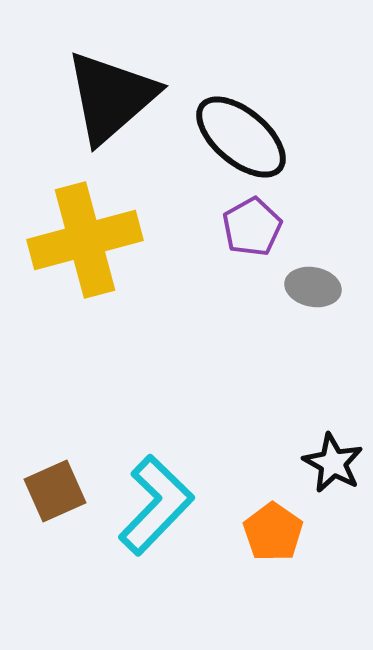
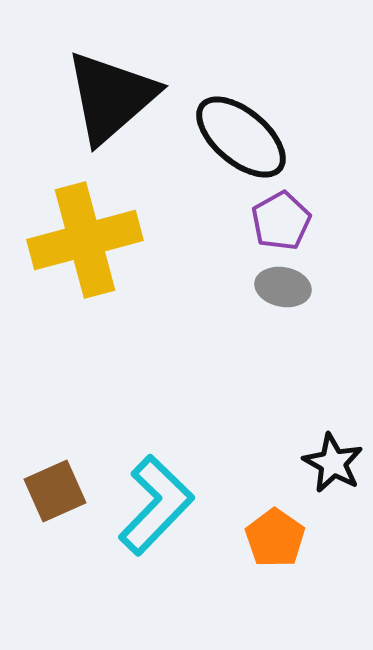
purple pentagon: moved 29 px right, 6 px up
gray ellipse: moved 30 px left
orange pentagon: moved 2 px right, 6 px down
